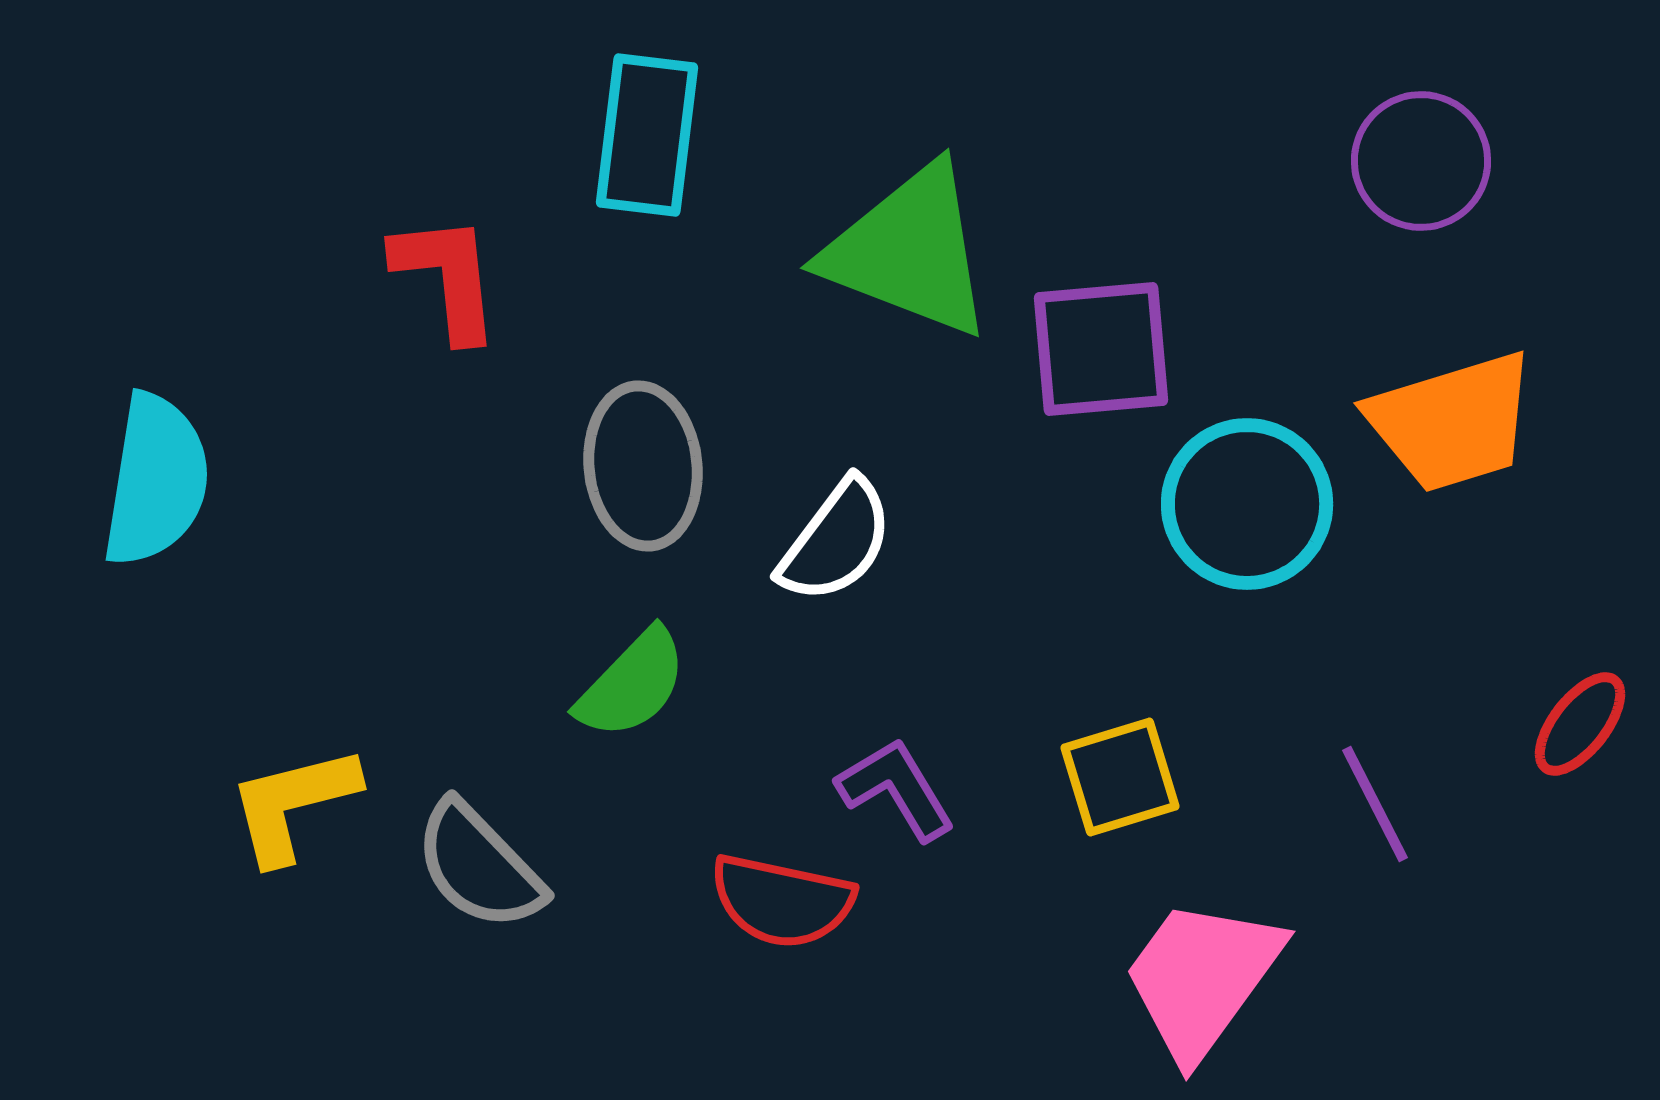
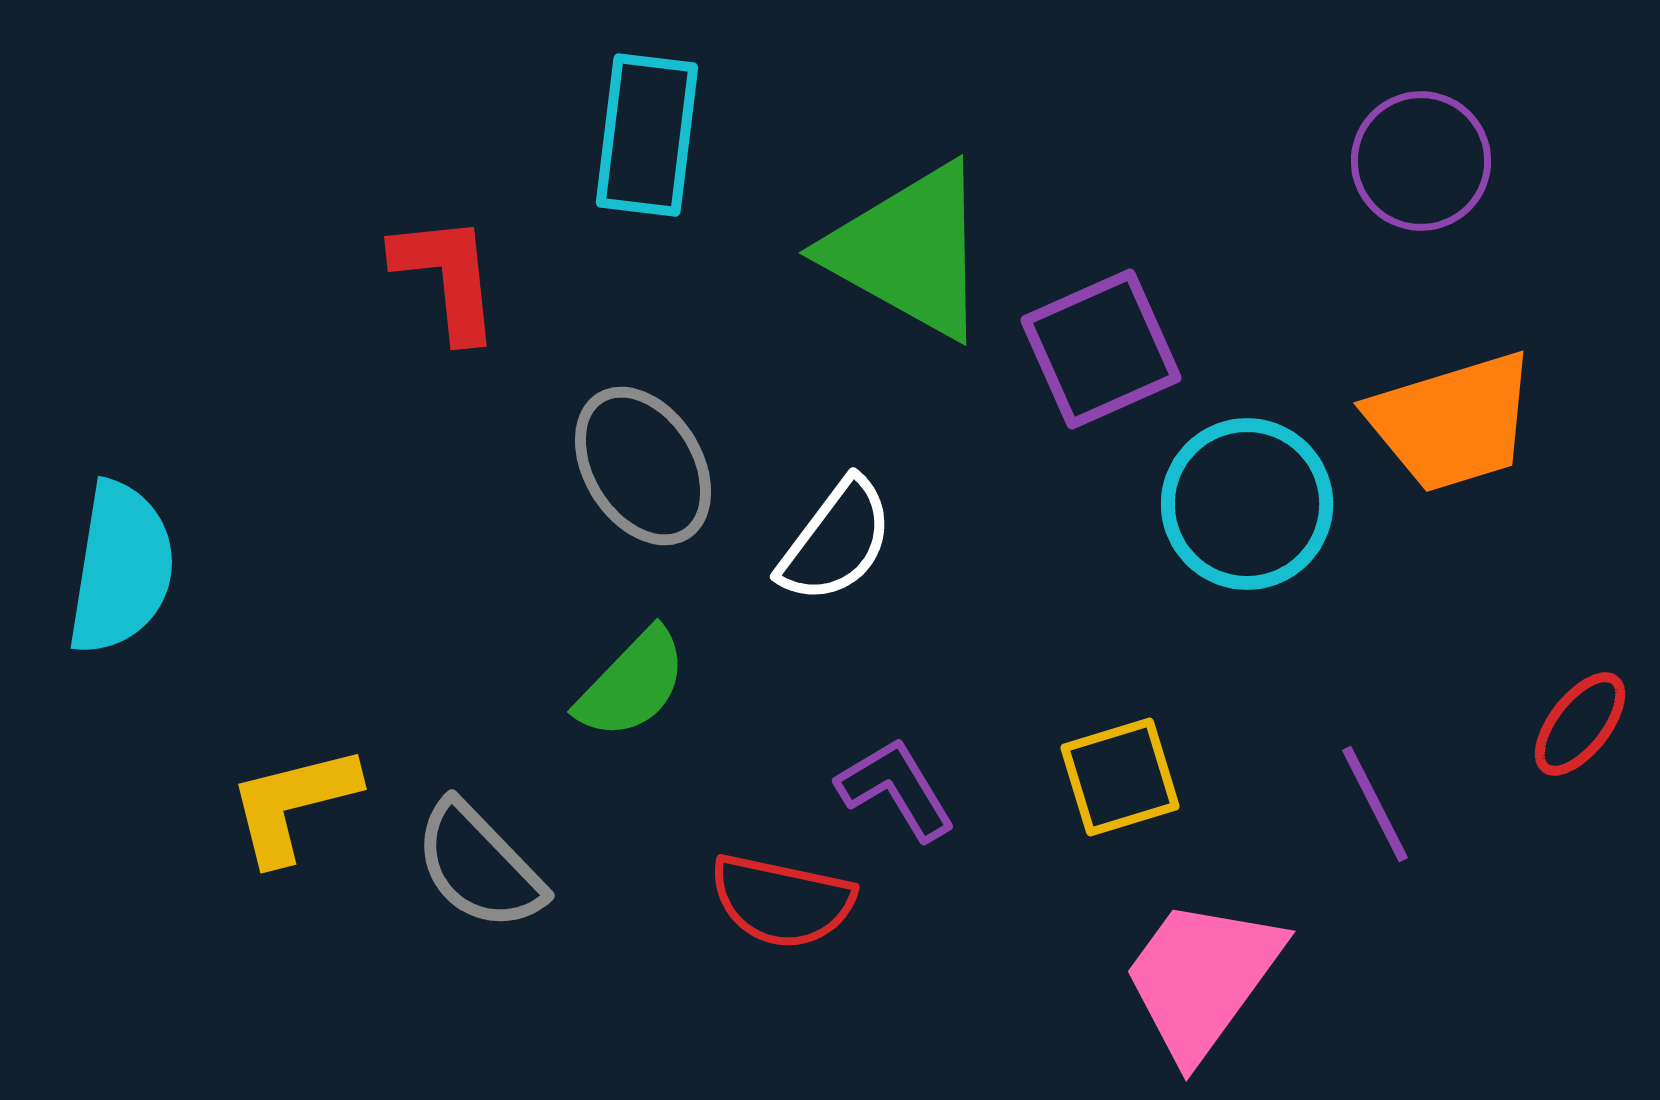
green triangle: rotated 8 degrees clockwise
purple square: rotated 19 degrees counterclockwise
gray ellipse: rotated 26 degrees counterclockwise
cyan semicircle: moved 35 px left, 88 px down
